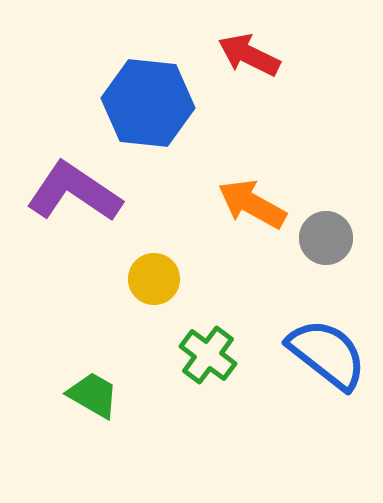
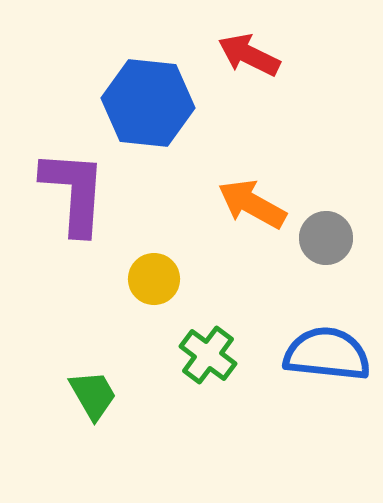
purple L-shape: rotated 60 degrees clockwise
blue semicircle: rotated 32 degrees counterclockwise
green trapezoid: rotated 30 degrees clockwise
